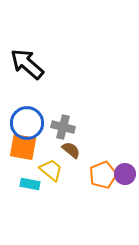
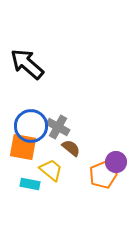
blue circle: moved 4 px right, 3 px down
gray cross: moved 5 px left; rotated 15 degrees clockwise
brown semicircle: moved 2 px up
purple circle: moved 9 px left, 12 px up
